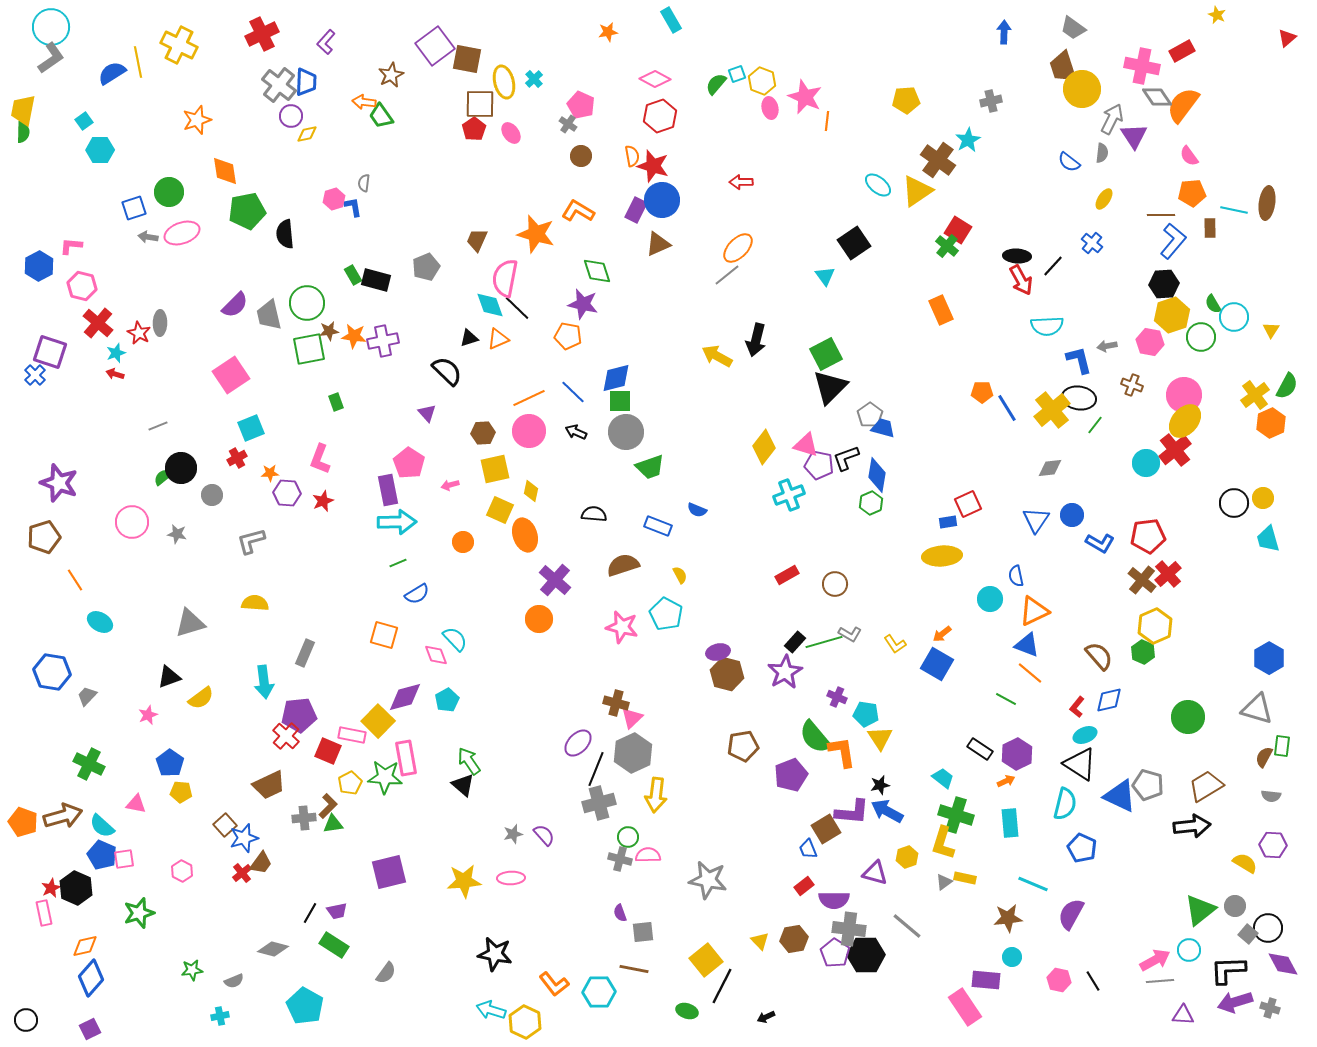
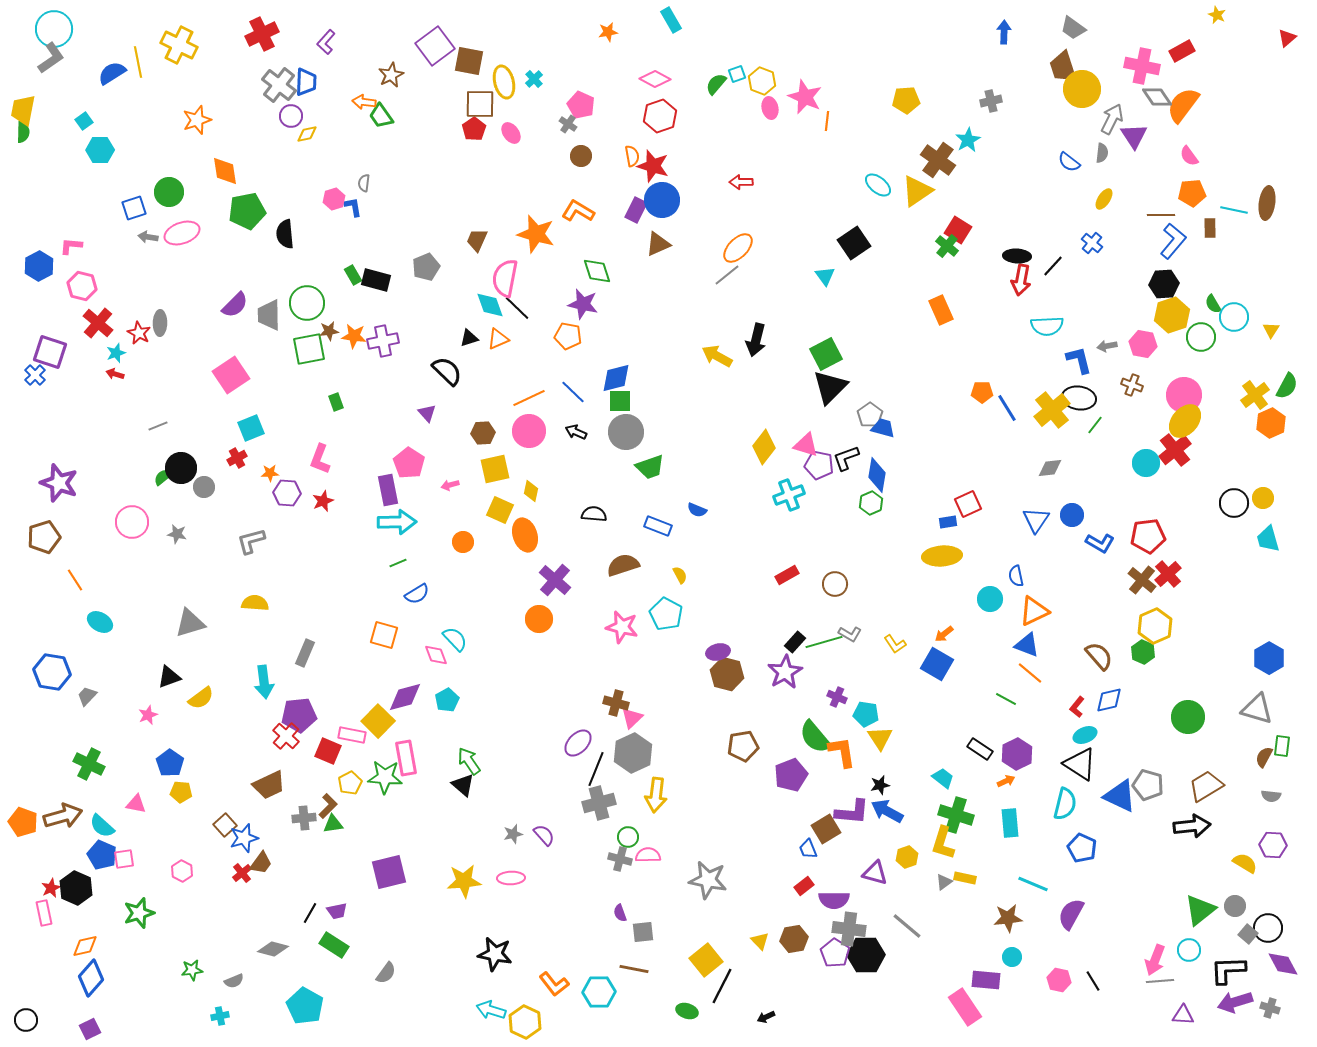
cyan circle at (51, 27): moved 3 px right, 2 px down
brown square at (467, 59): moved 2 px right, 2 px down
red arrow at (1021, 280): rotated 40 degrees clockwise
gray trapezoid at (269, 315): rotated 12 degrees clockwise
pink hexagon at (1150, 342): moved 7 px left, 2 px down
gray circle at (212, 495): moved 8 px left, 8 px up
orange arrow at (942, 634): moved 2 px right
pink arrow at (1155, 960): rotated 140 degrees clockwise
